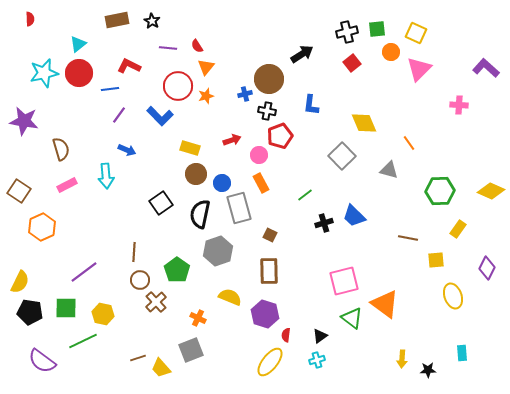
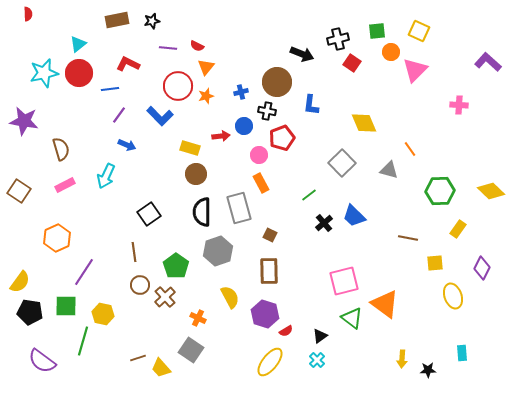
red semicircle at (30, 19): moved 2 px left, 5 px up
black star at (152, 21): rotated 28 degrees clockwise
green square at (377, 29): moved 2 px down
black cross at (347, 32): moved 9 px left, 7 px down
yellow square at (416, 33): moved 3 px right, 2 px up
red semicircle at (197, 46): rotated 32 degrees counterclockwise
black arrow at (302, 54): rotated 55 degrees clockwise
red square at (352, 63): rotated 18 degrees counterclockwise
red L-shape at (129, 66): moved 1 px left, 2 px up
purple L-shape at (486, 68): moved 2 px right, 6 px up
pink triangle at (419, 69): moved 4 px left, 1 px down
brown circle at (269, 79): moved 8 px right, 3 px down
blue cross at (245, 94): moved 4 px left, 2 px up
red pentagon at (280, 136): moved 2 px right, 2 px down
red arrow at (232, 140): moved 11 px left, 4 px up; rotated 12 degrees clockwise
orange line at (409, 143): moved 1 px right, 6 px down
blue arrow at (127, 150): moved 5 px up
gray square at (342, 156): moved 7 px down
cyan arrow at (106, 176): rotated 30 degrees clockwise
blue circle at (222, 183): moved 22 px right, 57 px up
pink rectangle at (67, 185): moved 2 px left
yellow diamond at (491, 191): rotated 20 degrees clockwise
green line at (305, 195): moved 4 px right
black square at (161, 203): moved 12 px left, 11 px down
black semicircle at (200, 214): moved 2 px right, 2 px up; rotated 12 degrees counterclockwise
black cross at (324, 223): rotated 24 degrees counterclockwise
orange hexagon at (42, 227): moved 15 px right, 11 px down
brown line at (134, 252): rotated 12 degrees counterclockwise
yellow square at (436, 260): moved 1 px left, 3 px down
purple diamond at (487, 268): moved 5 px left
green pentagon at (177, 270): moved 1 px left, 4 px up
purple line at (84, 272): rotated 20 degrees counterclockwise
brown circle at (140, 280): moved 5 px down
yellow semicircle at (20, 282): rotated 10 degrees clockwise
yellow semicircle at (230, 297): rotated 40 degrees clockwise
brown cross at (156, 302): moved 9 px right, 5 px up
green square at (66, 308): moved 2 px up
red semicircle at (286, 335): moved 4 px up; rotated 128 degrees counterclockwise
green line at (83, 341): rotated 48 degrees counterclockwise
gray square at (191, 350): rotated 35 degrees counterclockwise
cyan cross at (317, 360): rotated 28 degrees counterclockwise
